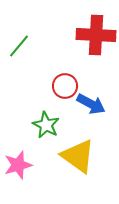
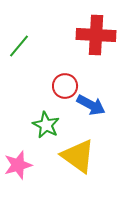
blue arrow: moved 1 px down
